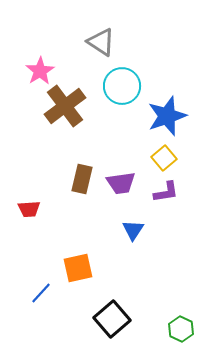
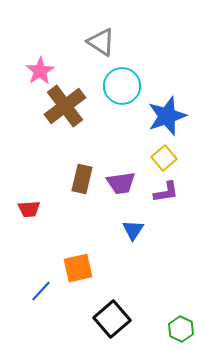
blue line: moved 2 px up
